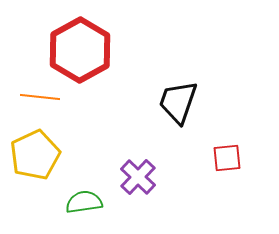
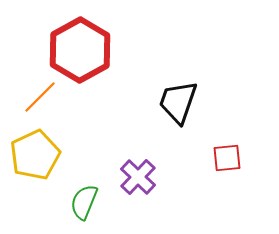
orange line: rotated 51 degrees counterclockwise
green semicircle: rotated 60 degrees counterclockwise
